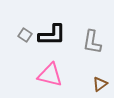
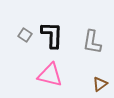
black L-shape: rotated 88 degrees counterclockwise
